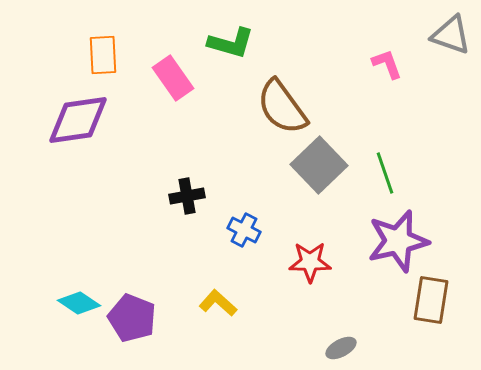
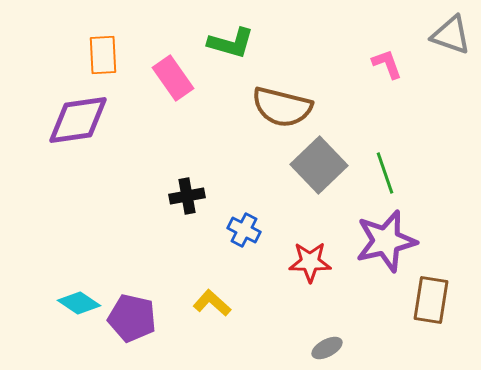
brown semicircle: rotated 40 degrees counterclockwise
purple star: moved 12 px left
yellow L-shape: moved 6 px left
purple pentagon: rotated 9 degrees counterclockwise
gray ellipse: moved 14 px left
